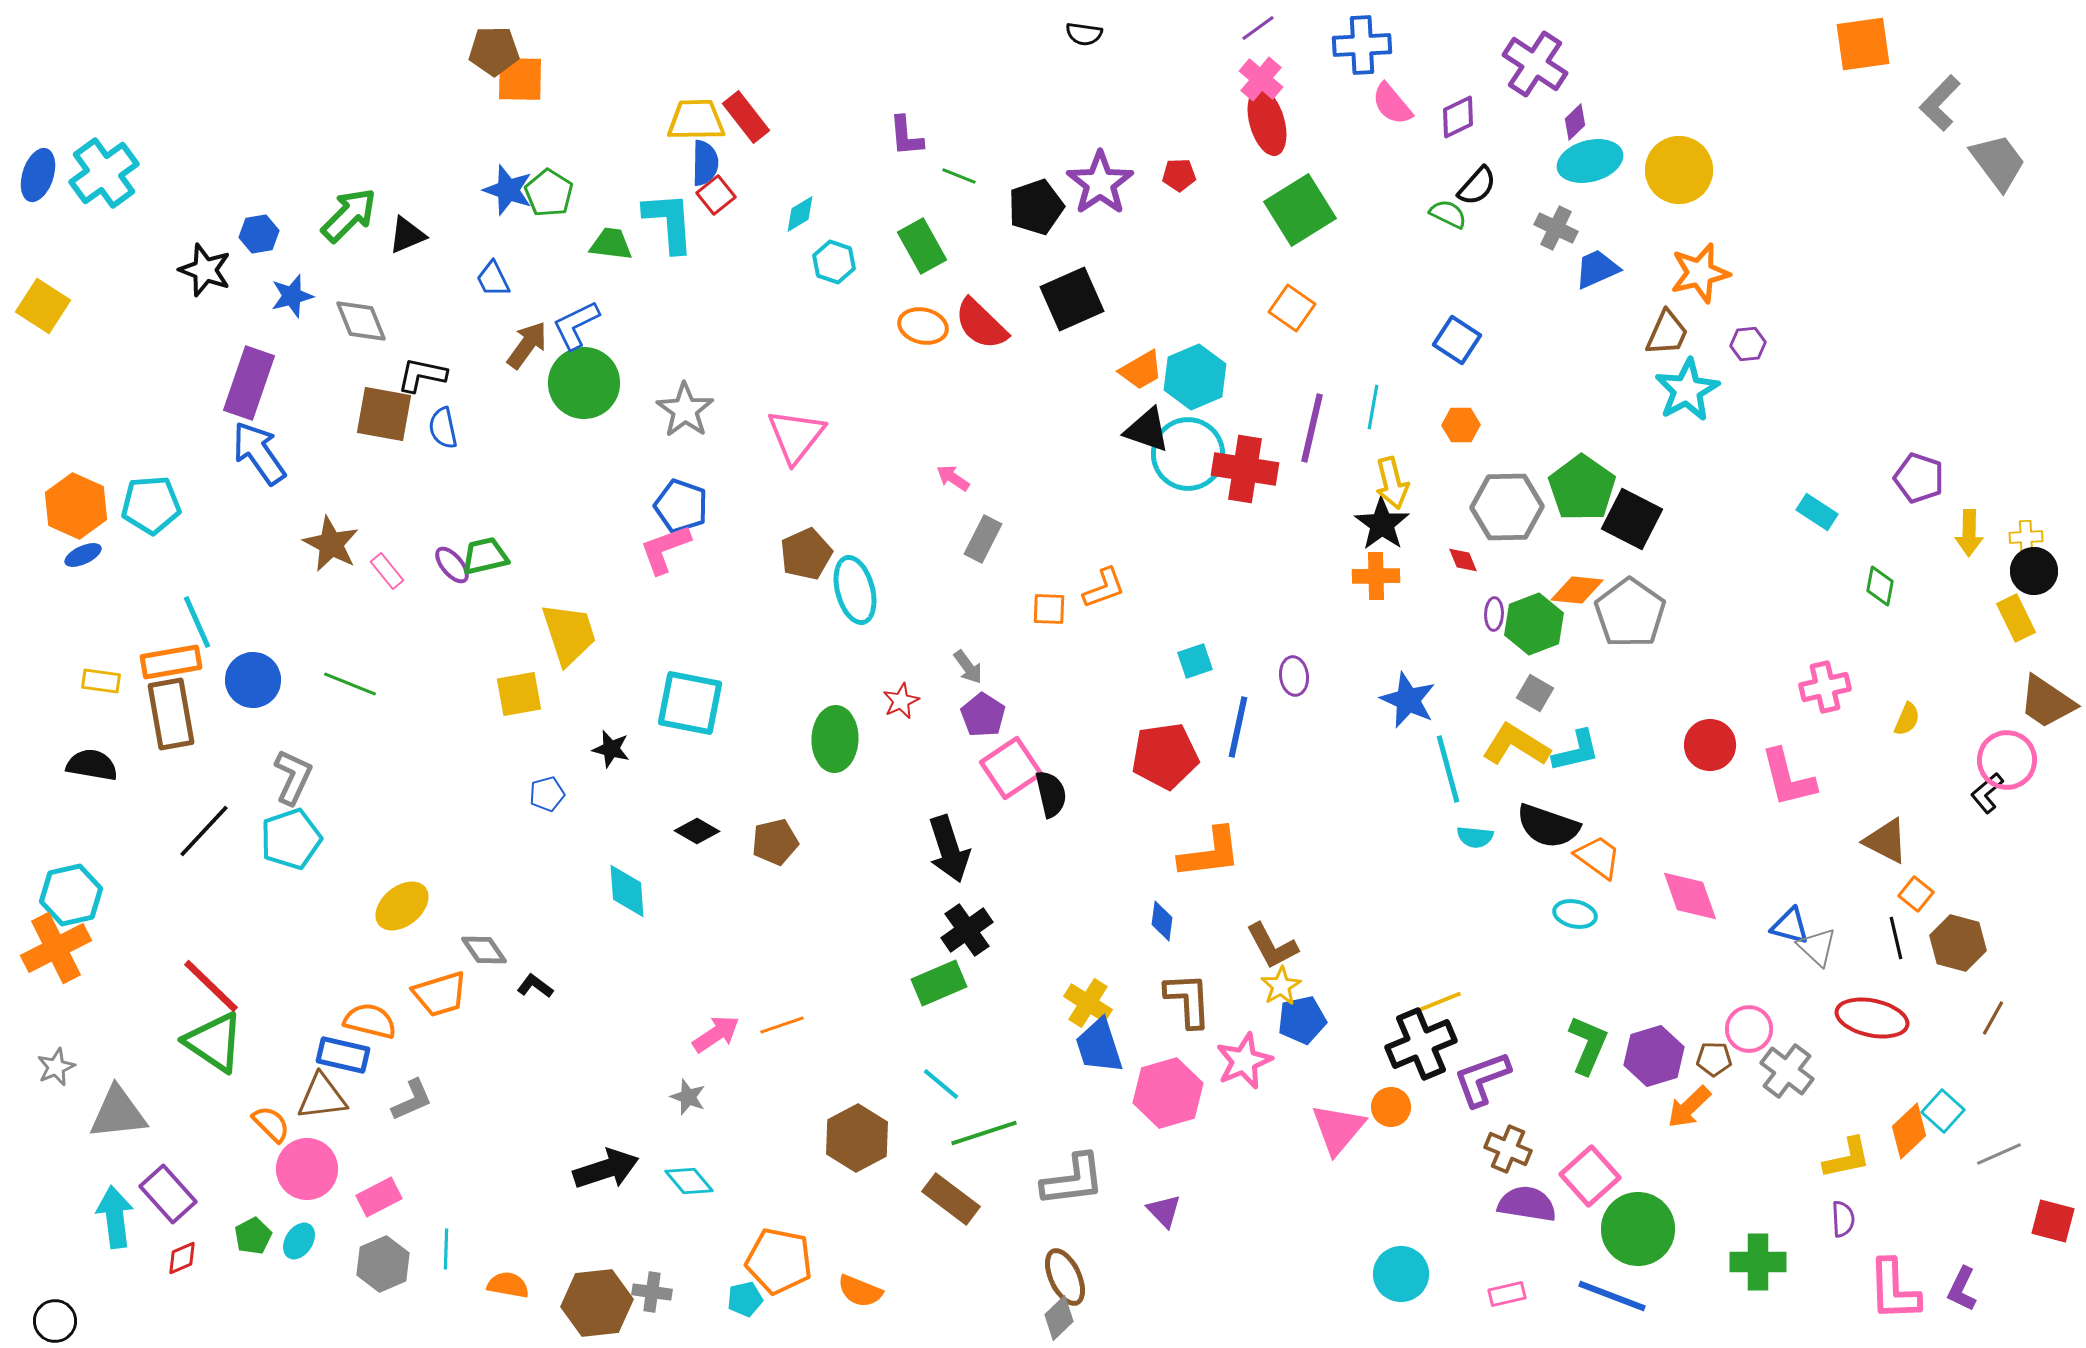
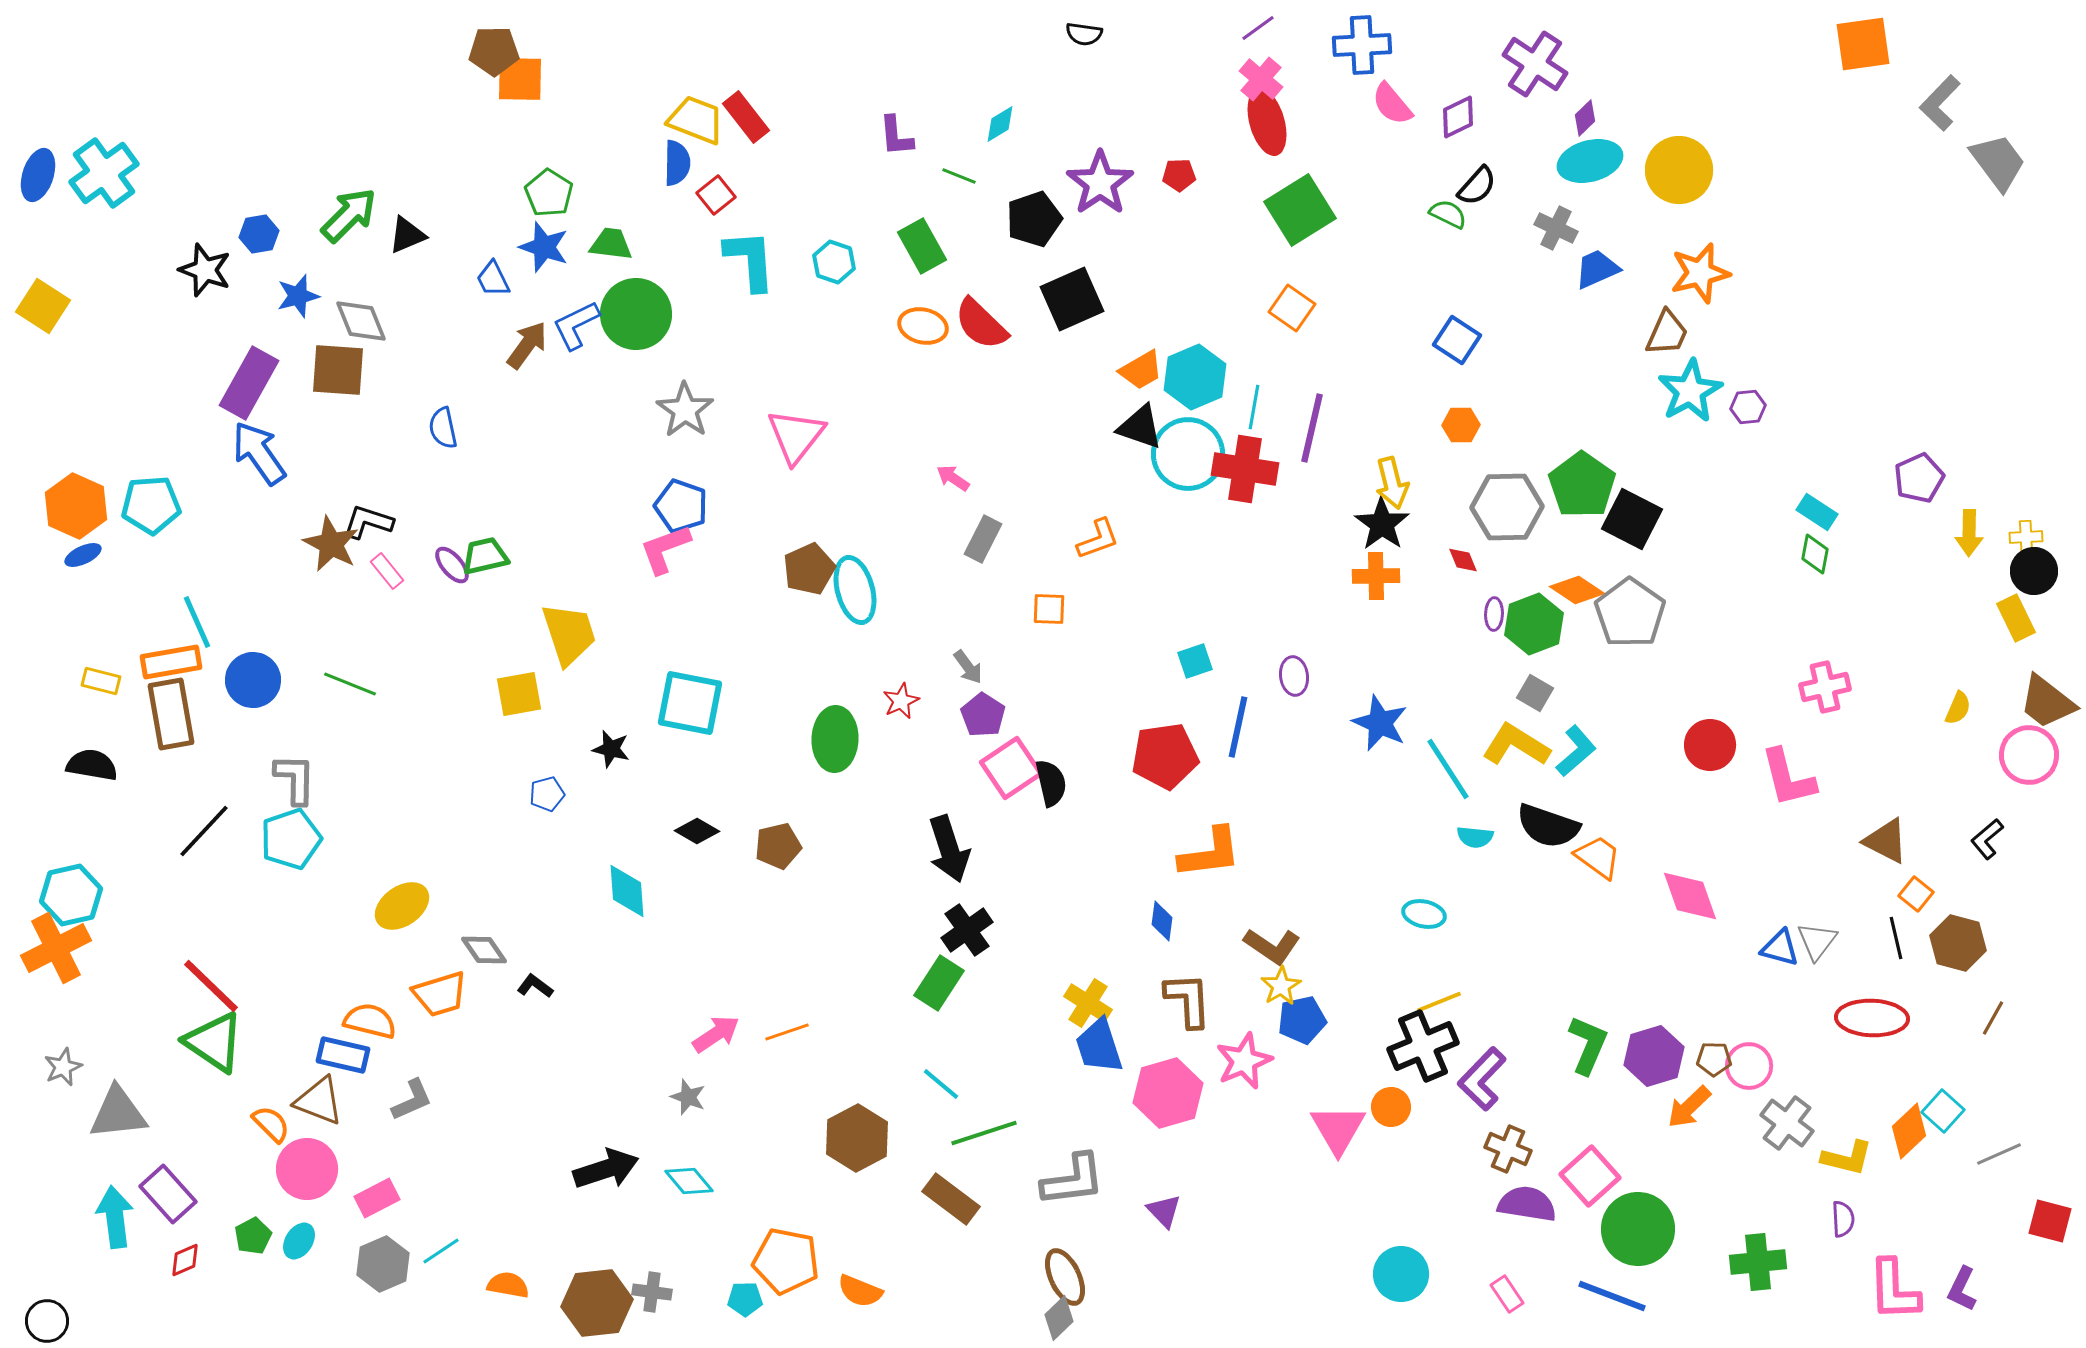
yellow trapezoid at (696, 120): rotated 22 degrees clockwise
purple diamond at (1575, 122): moved 10 px right, 4 px up
purple L-shape at (906, 136): moved 10 px left
blue semicircle at (705, 163): moved 28 px left
blue star at (508, 190): moved 36 px right, 57 px down
black pentagon at (1036, 207): moved 2 px left, 12 px down
cyan diamond at (800, 214): moved 200 px right, 90 px up
cyan L-shape at (669, 222): moved 81 px right, 38 px down
blue star at (292, 296): moved 6 px right
purple hexagon at (1748, 344): moved 63 px down
black L-shape at (422, 375): moved 54 px left, 147 px down; rotated 6 degrees clockwise
purple rectangle at (249, 383): rotated 10 degrees clockwise
green circle at (584, 383): moved 52 px right, 69 px up
cyan star at (1687, 390): moved 3 px right, 1 px down
cyan line at (1373, 407): moved 119 px left
brown square at (384, 414): moved 46 px left, 44 px up; rotated 6 degrees counterclockwise
black triangle at (1147, 430): moved 7 px left, 3 px up
purple pentagon at (1919, 478): rotated 30 degrees clockwise
green pentagon at (1582, 488): moved 3 px up
brown pentagon at (806, 554): moved 3 px right, 15 px down
green diamond at (1880, 586): moved 65 px left, 32 px up
orange L-shape at (1104, 588): moved 6 px left, 49 px up
orange diamond at (1577, 590): rotated 28 degrees clockwise
yellow rectangle at (101, 681): rotated 6 degrees clockwise
blue star at (1408, 700): moved 28 px left, 23 px down
brown trapezoid at (2047, 702): rotated 4 degrees clockwise
yellow semicircle at (1907, 719): moved 51 px right, 11 px up
cyan L-shape at (1576, 751): rotated 28 degrees counterclockwise
pink circle at (2007, 760): moved 22 px right, 5 px up
cyan line at (1448, 769): rotated 18 degrees counterclockwise
gray L-shape at (293, 777): moved 2 px right, 2 px down; rotated 24 degrees counterclockwise
black L-shape at (1987, 793): moved 46 px down
black semicircle at (1051, 794): moved 11 px up
brown pentagon at (775, 842): moved 3 px right, 4 px down
yellow ellipse at (402, 906): rotated 4 degrees clockwise
cyan ellipse at (1575, 914): moved 151 px left
blue triangle at (1790, 926): moved 10 px left, 22 px down
brown L-shape at (1272, 946): rotated 28 degrees counterclockwise
gray triangle at (1817, 947): moved 6 px up; rotated 24 degrees clockwise
green rectangle at (939, 983): rotated 34 degrees counterclockwise
red ellipse at (1872, 1018): rotated 10 degrees counterclockwise
orange line at (782, 1025): moved 5 px right, 7 px down
pink circle at (1749, 1029): moved 37 px down
black cross at (1421, 1044): moved 2 px right, 2 px down
gray star at (56, 1067): moved 7 px right
gray cross at (1787, 1071): moved 52 px down
purple L-shape at (1482, 1079): rotated 26 degrees counterclockwise
brown triangle at (322, 1097): moved 3 px left, 4 px down; rotated 28 degrees clockwise
pink triangle at (1338, 1129): rotated 10 degrees counterclockwise
yellow L-shape at (1847, 1158): rotated 26 degrees clockwise
pink rectangle at (379, 1197): moved 2 px left, 1 px down
red square at (2053, 1221): moved 3 px left
cyan line at (446, 1249): moved 5 px left, 2 px down; rotated 54 degrees clockwise
red diamond at (182, 1258): moved 3 px right, 2 px down
orange pentagon at (779, 1261): moved 7 px right
green cross at (1758, 1262): rotated 6 degrees counterclockwise
pink rectangle at (1507, 1294): rotated 69 degrees clockwise
cyan pentagon at (745, 1299): rotated 12 degrees clockwise
black circle at (55, 1321): moved 8 px left
